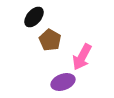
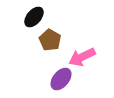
pink arrow: rotated 36 degrees clockwise
purple ellipse: moved 2 px left, 3 px up; rotated 30 degrees counterclockwise
